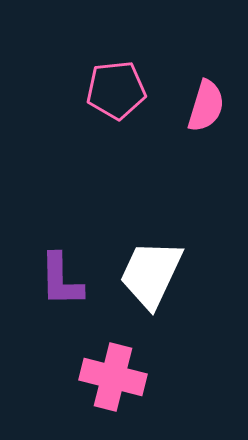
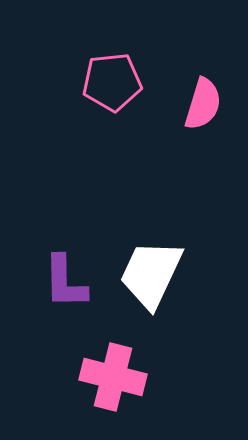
pink pentagon: moved 4 px left, 8 px up
pink semicircle: moved 3 px left, 2 px up
purple L-shape: moved 4 px right, 2 px down
